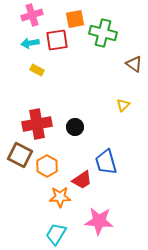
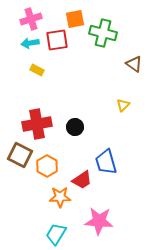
pink cross: moved 1 px left, 4 px down
